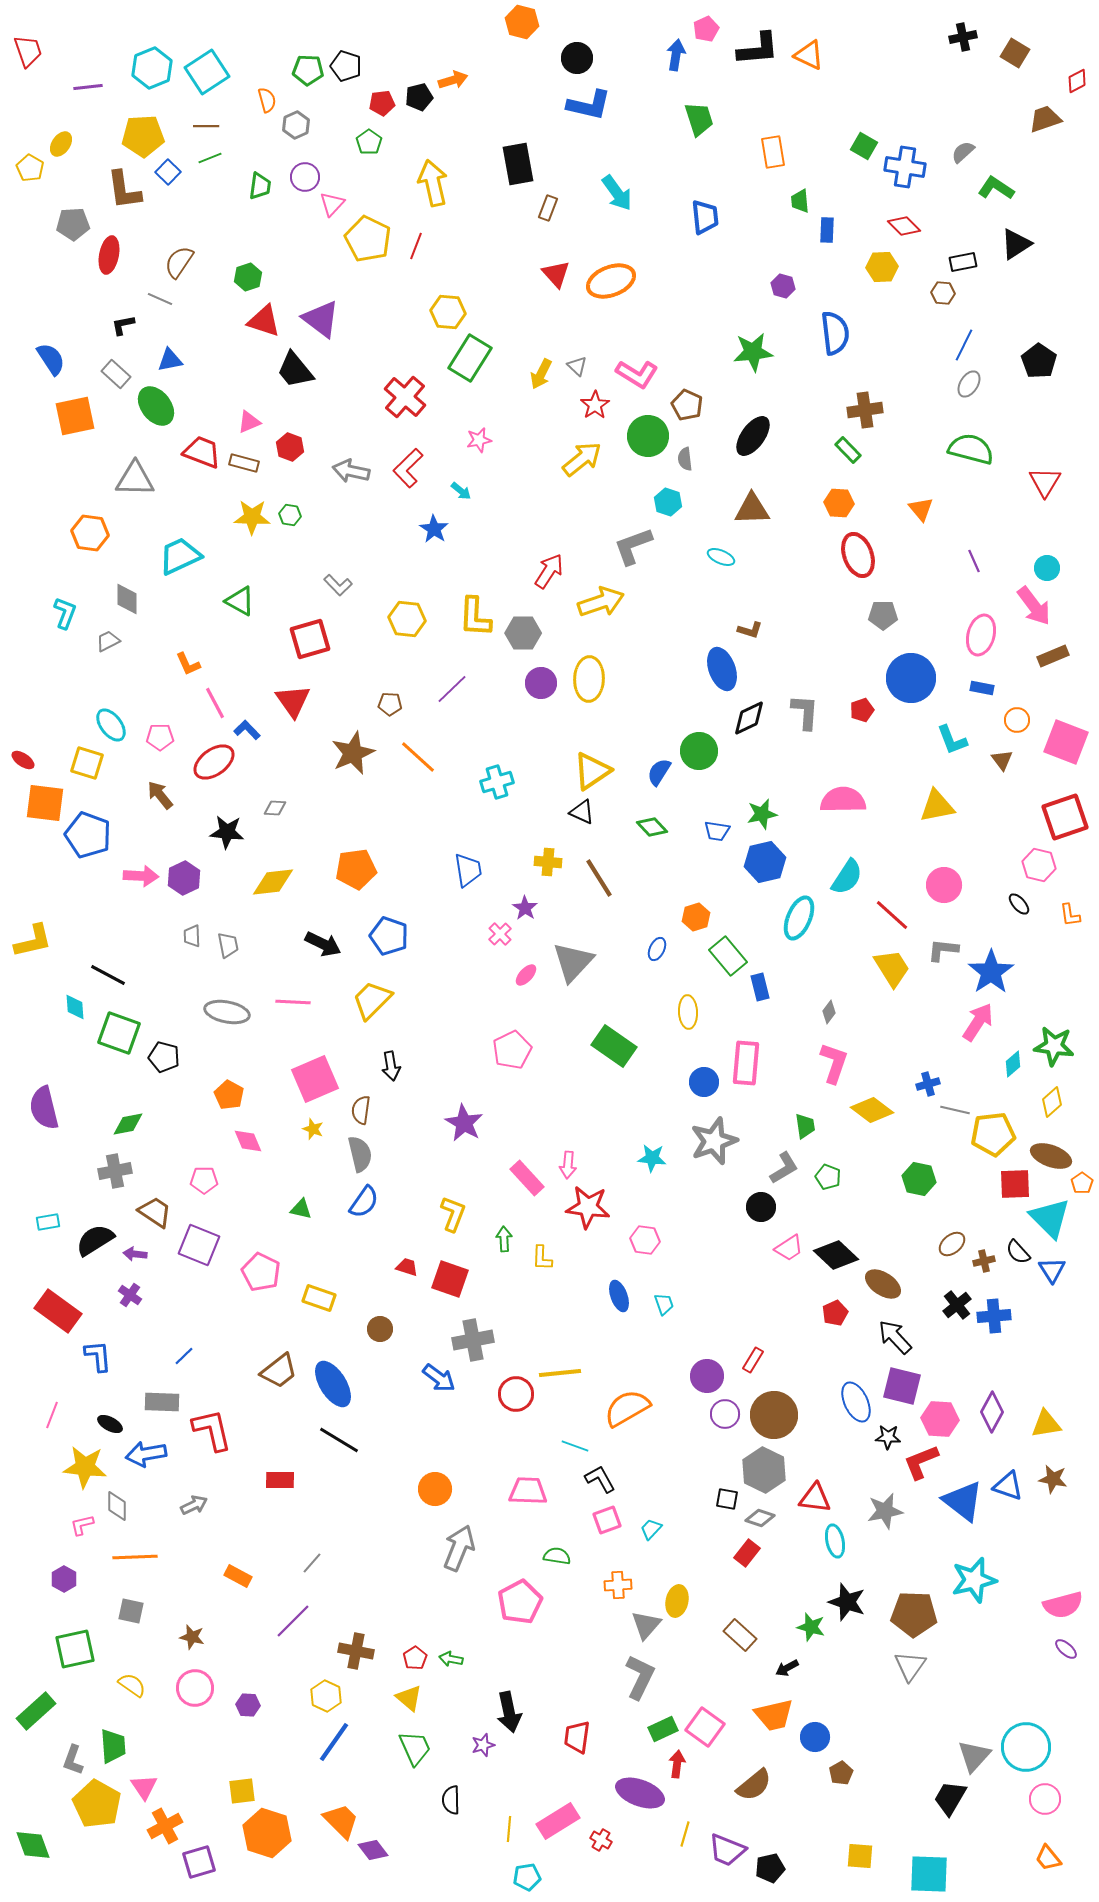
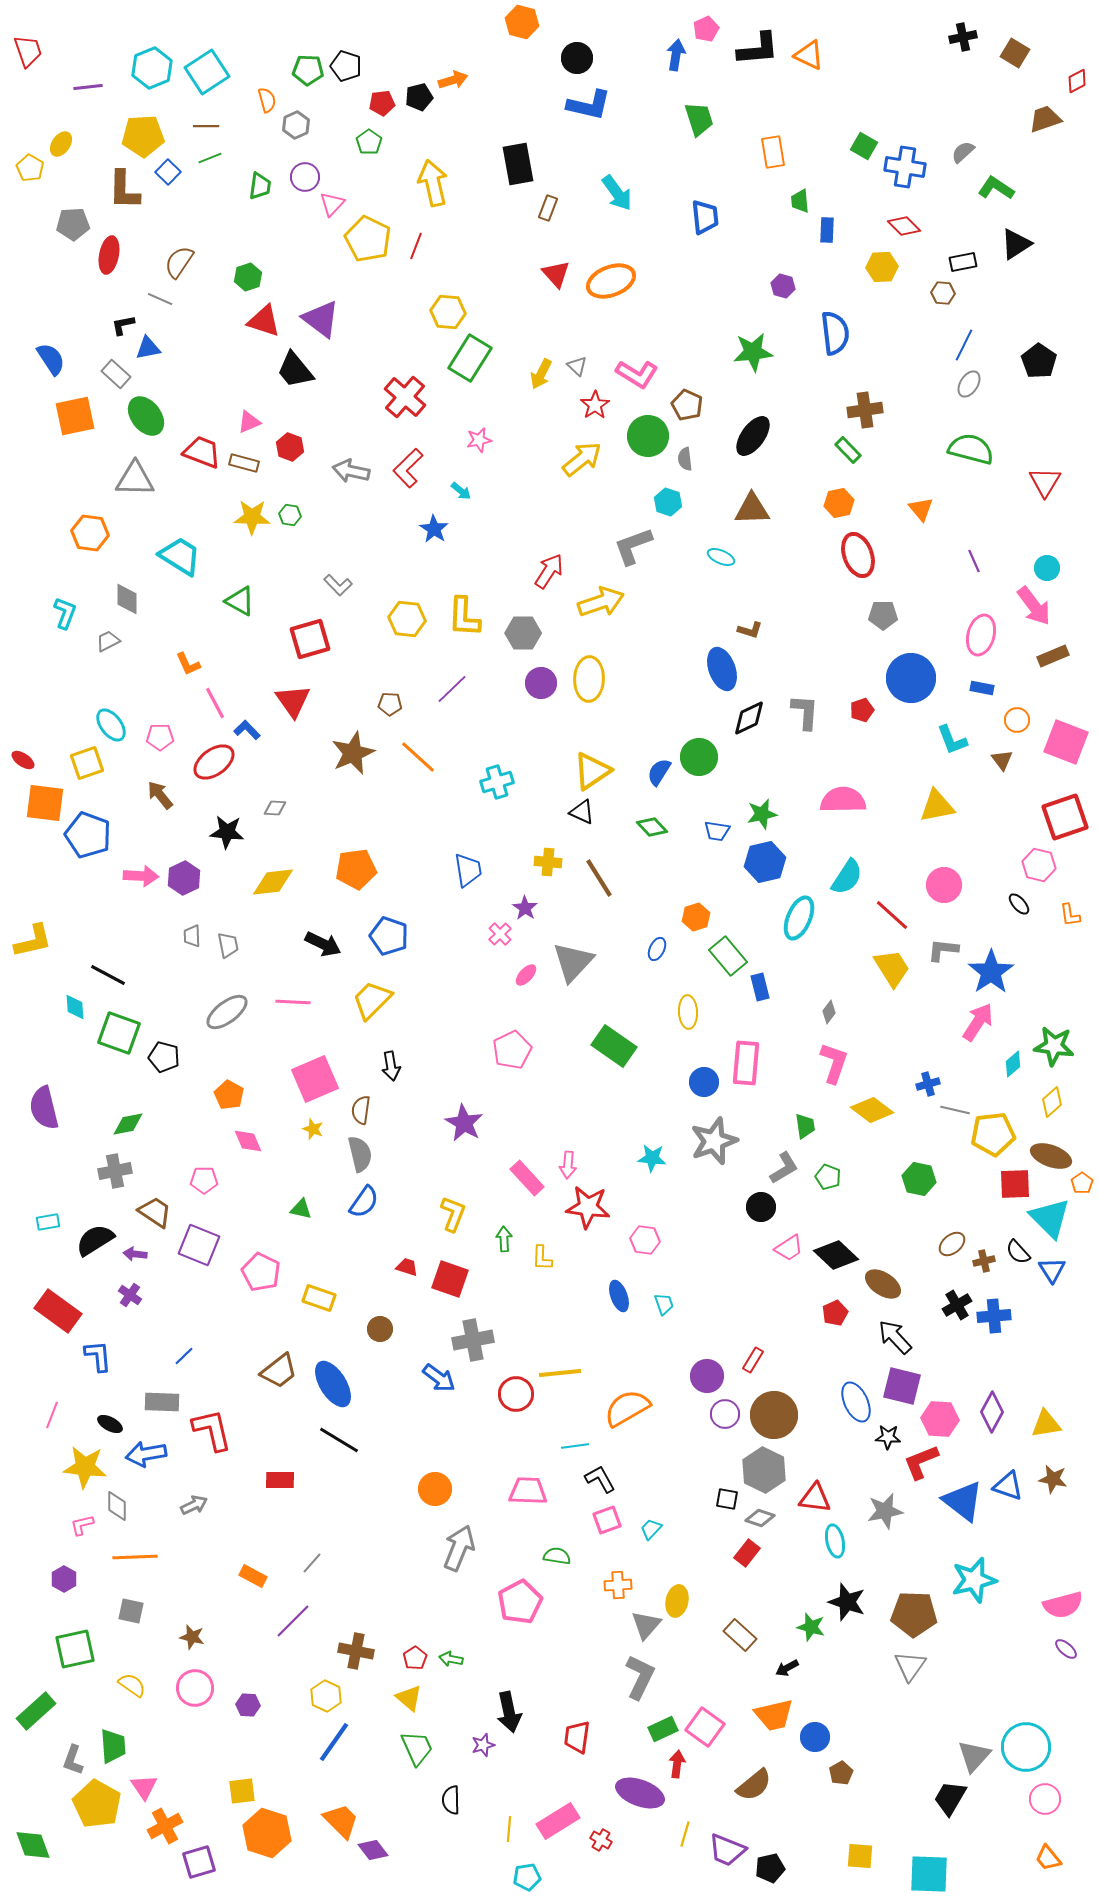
brown L-shape at (124, 190): rotated 9 degrees clockwise
blue triangle at (170, 360): moved 22 px left, 12 px up
green ellipse at (156, 406): moved 10 px left, 10 px down
orange hexagon at (839, 503): rotated 16 degrees counterclockwise
cyan trapezoid at (180, 556): rotated 57 degrees clockwise
yellow L-shape at (475, 617): moved 11 px left
green circle at (699, 751): moved 6 px down
yellow square at (87, 763): rotated 36 degrees counterclockwise
gray ellipse at (227, 1012): rotated 48 degrees counterclockwise
black cross at (957, 1305): rotated 8 degrees clockwise
cyan line at (575, 1446): rotated 28 degrees counterclockwise
orange rectangle at (238, 1576): moved 15 px right
green trapezoid at (415, 1748): moved 2 px right
